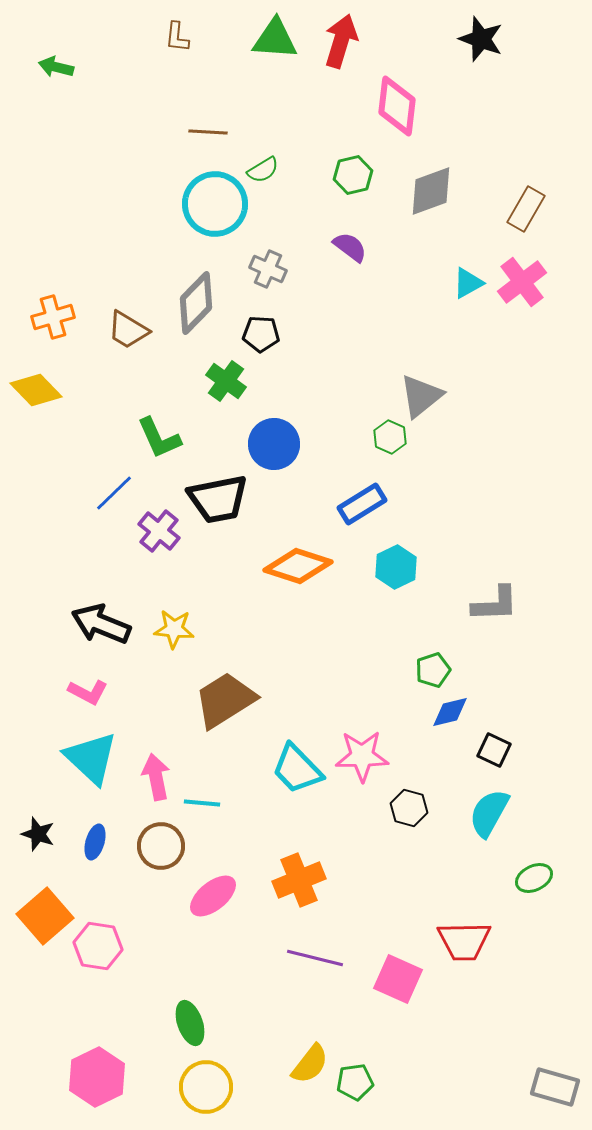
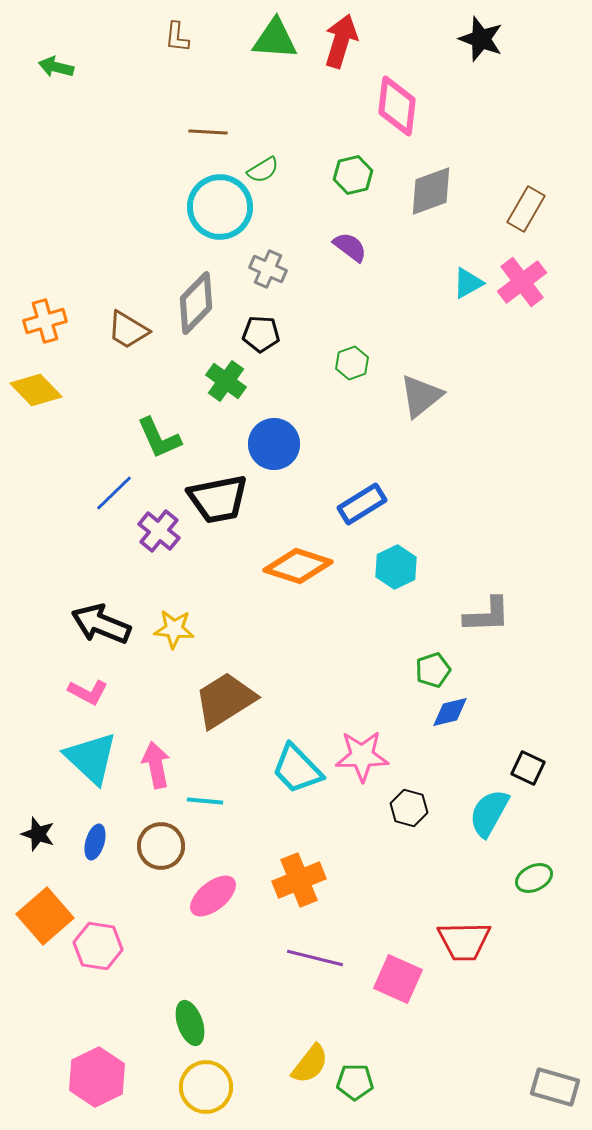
cyan circle at (215, 204): moved 5 px right, 3 px down
orange cross at (53, 317): moved 8 px left, 4 px down
green hexagon at (390, 437): moved 38 px left, 74 px up; rotated 16 degrees clockwise
gray L-shape at (495, 604): moved 8 px left, 11 px down
black square at (494, 750): moved 34 px right, 18 px down
pink arrow at (156, 777): moved 12 px up
cyan line at (202, 803): moved 3 px right, 2 px up
green pentagon at (355, 1082): rotated 9 degrees clockwise
